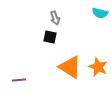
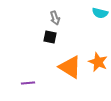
orange star: moved 5 px up
purple line: moved 9 px right, 3 px down
